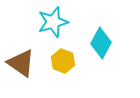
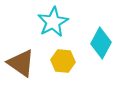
cyan star: rotated 12 degrees counterclockwise
yellow hexagon: rotated 15 degrees counterclockwise
